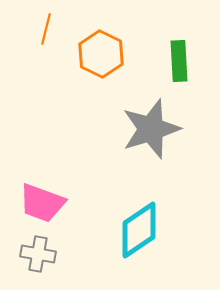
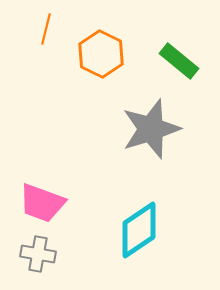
green rectangle: rotated 48 degrees counterclockwise
